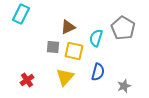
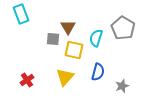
cyan rectangle: rotated 48 degrees counterclockwise
brown triangle: rotated 35 degrees counterclockwise
gray square: moved 8 px up
yellow square: moved 1 px up
gray star: moved 2 px left
